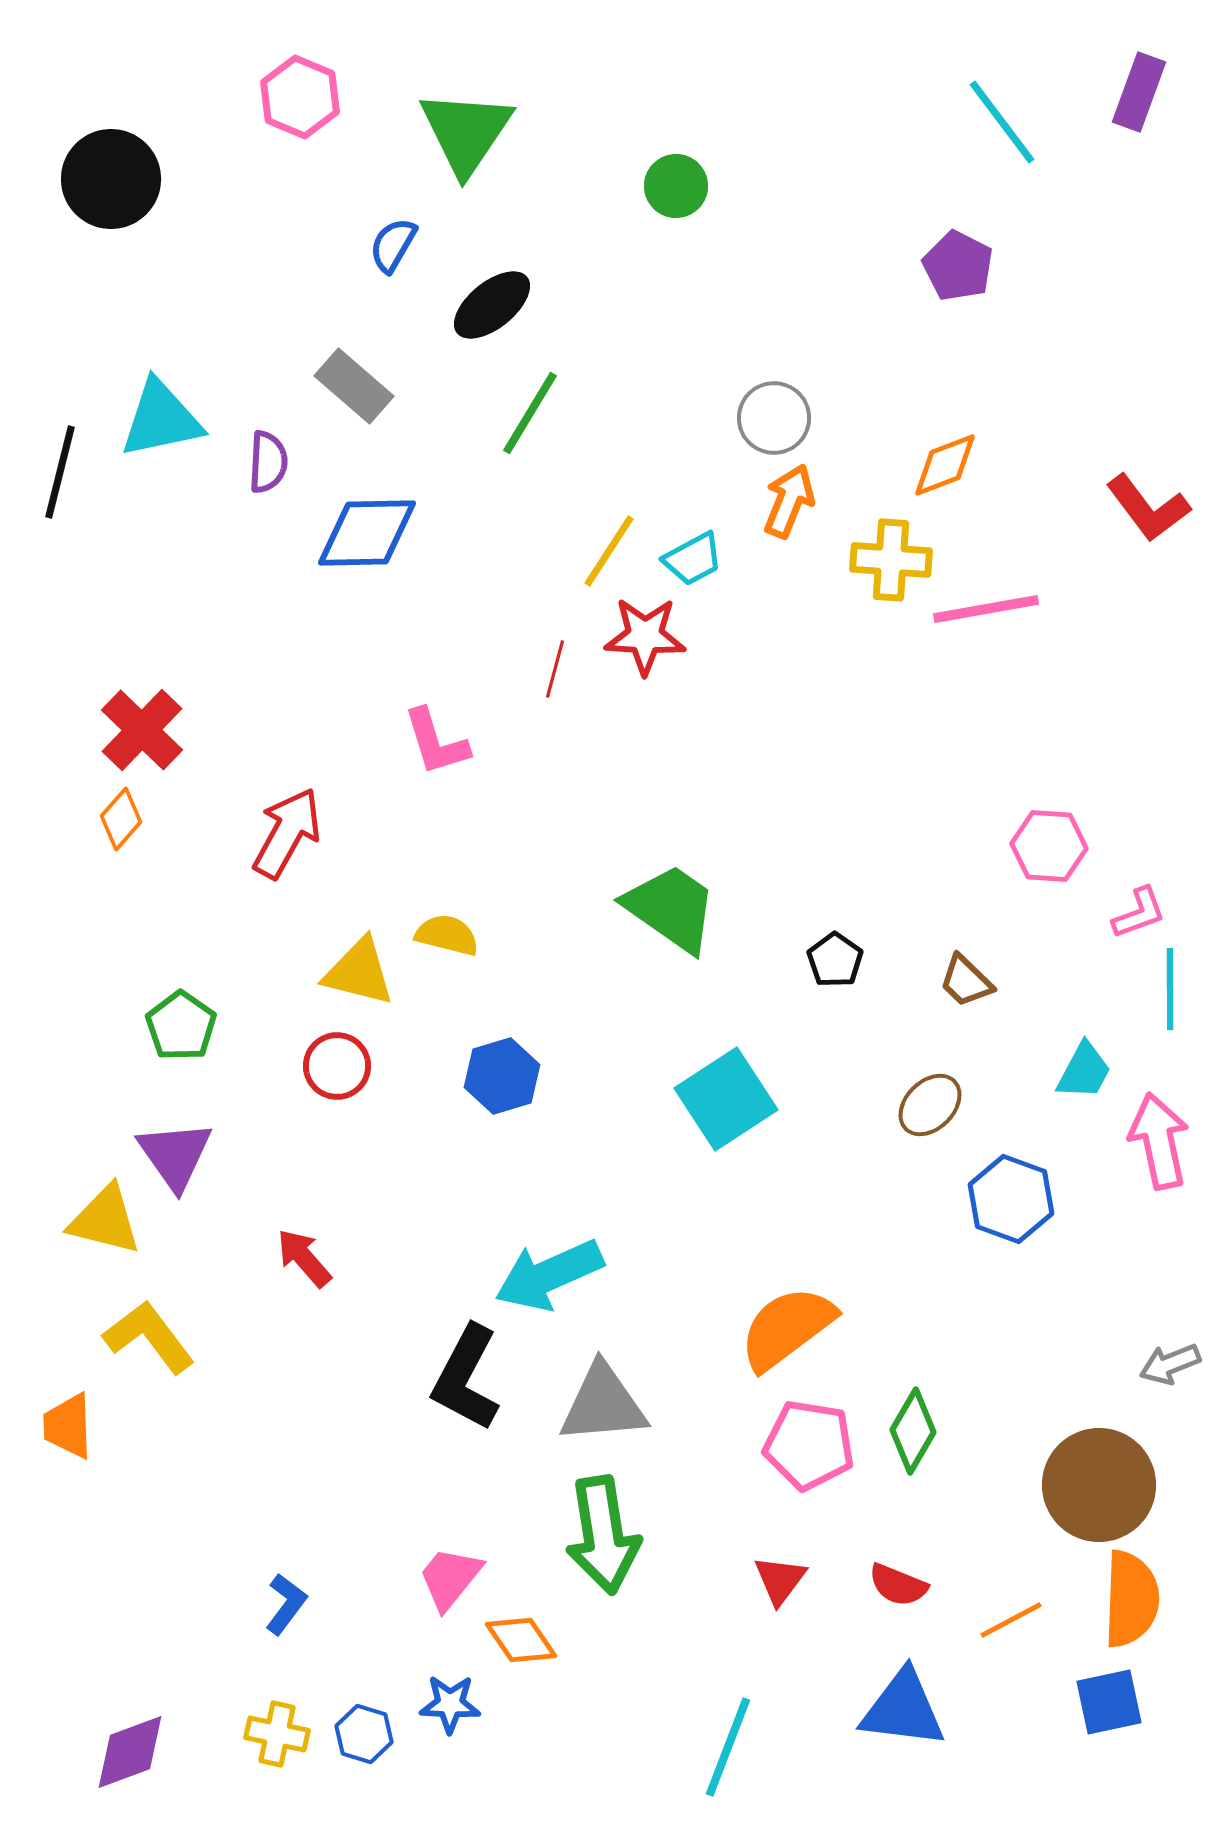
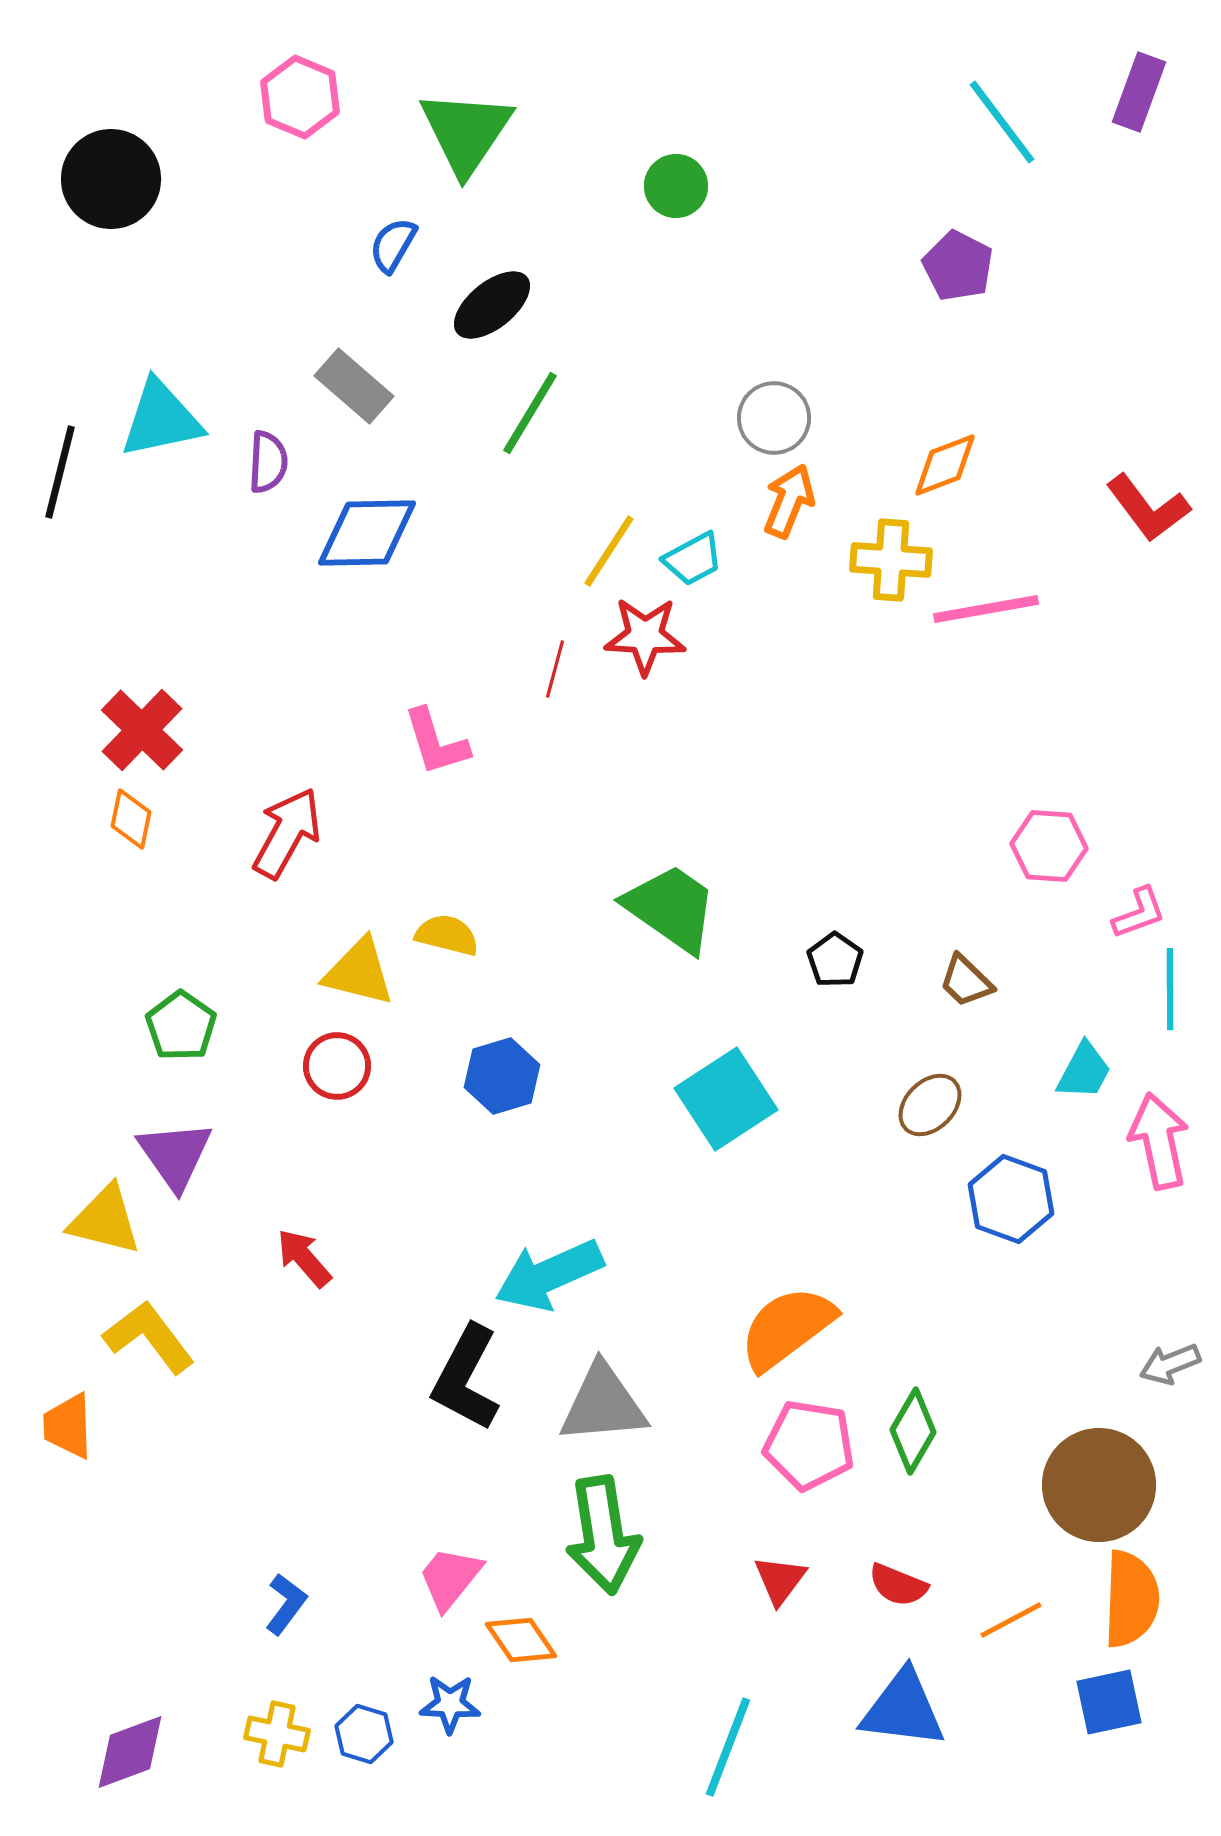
orange diamond at (121, 819): moved 10 px right; rotated 30 degrees counterclockwise
